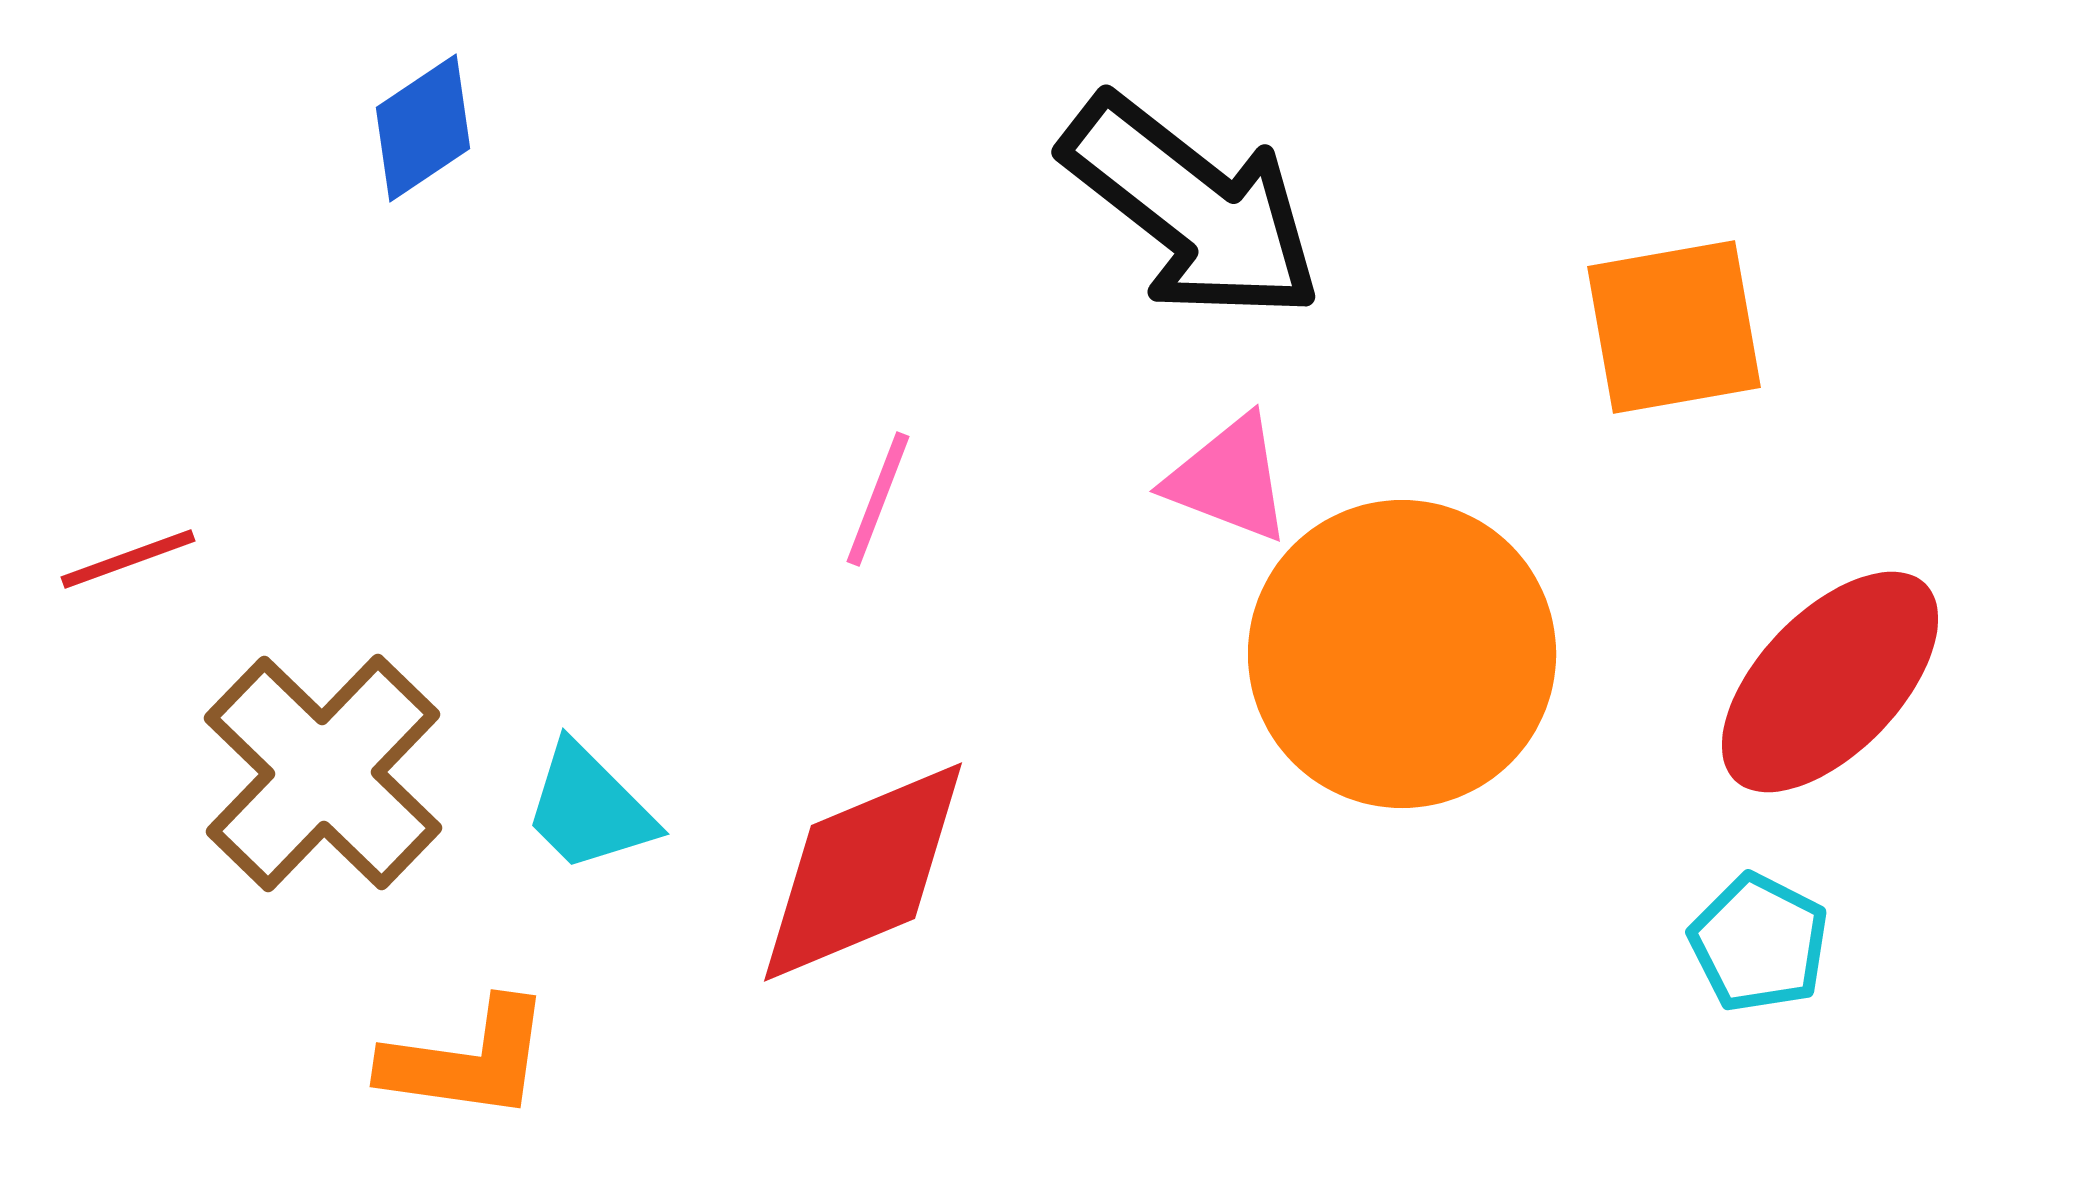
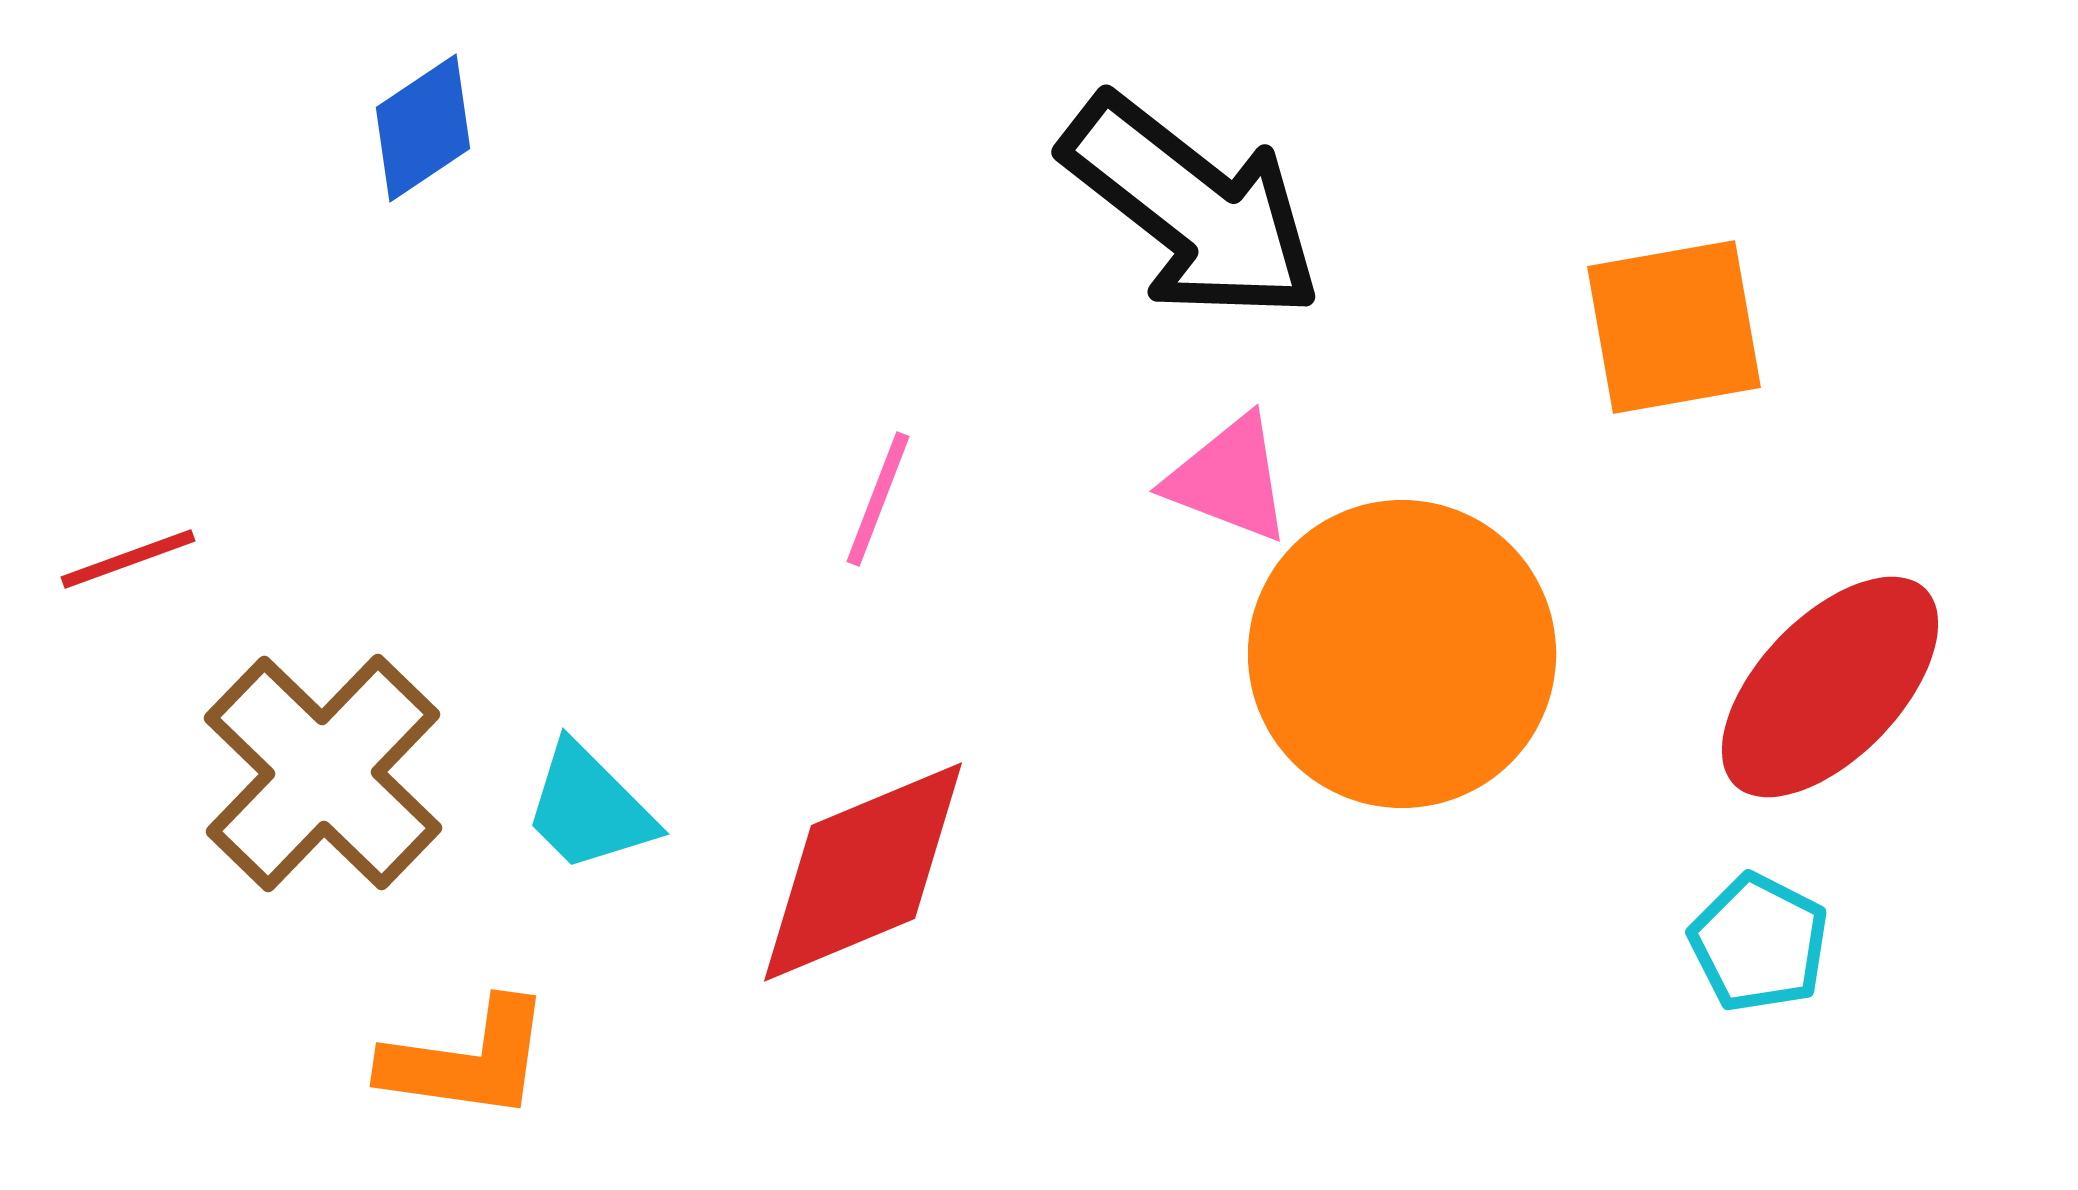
red ellipse: moved 5 px down
